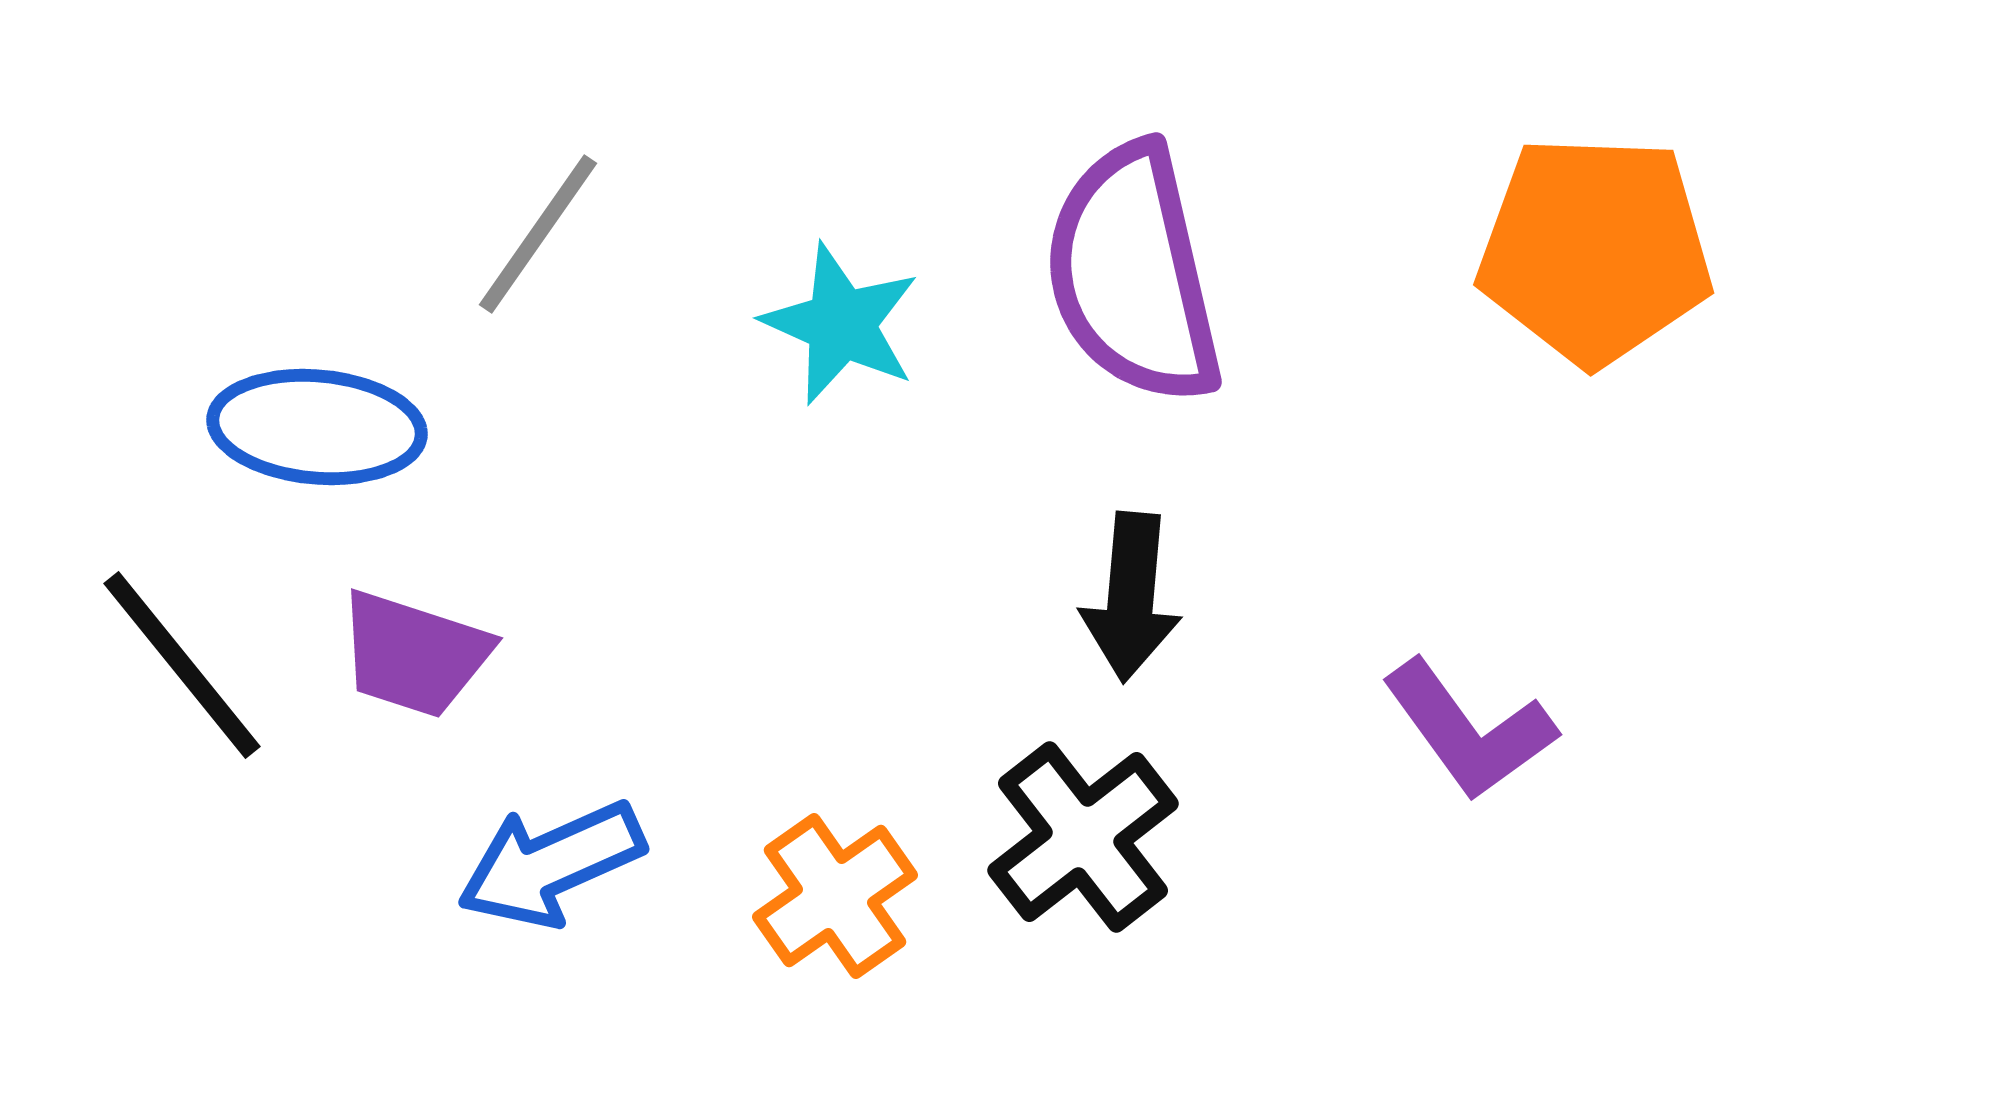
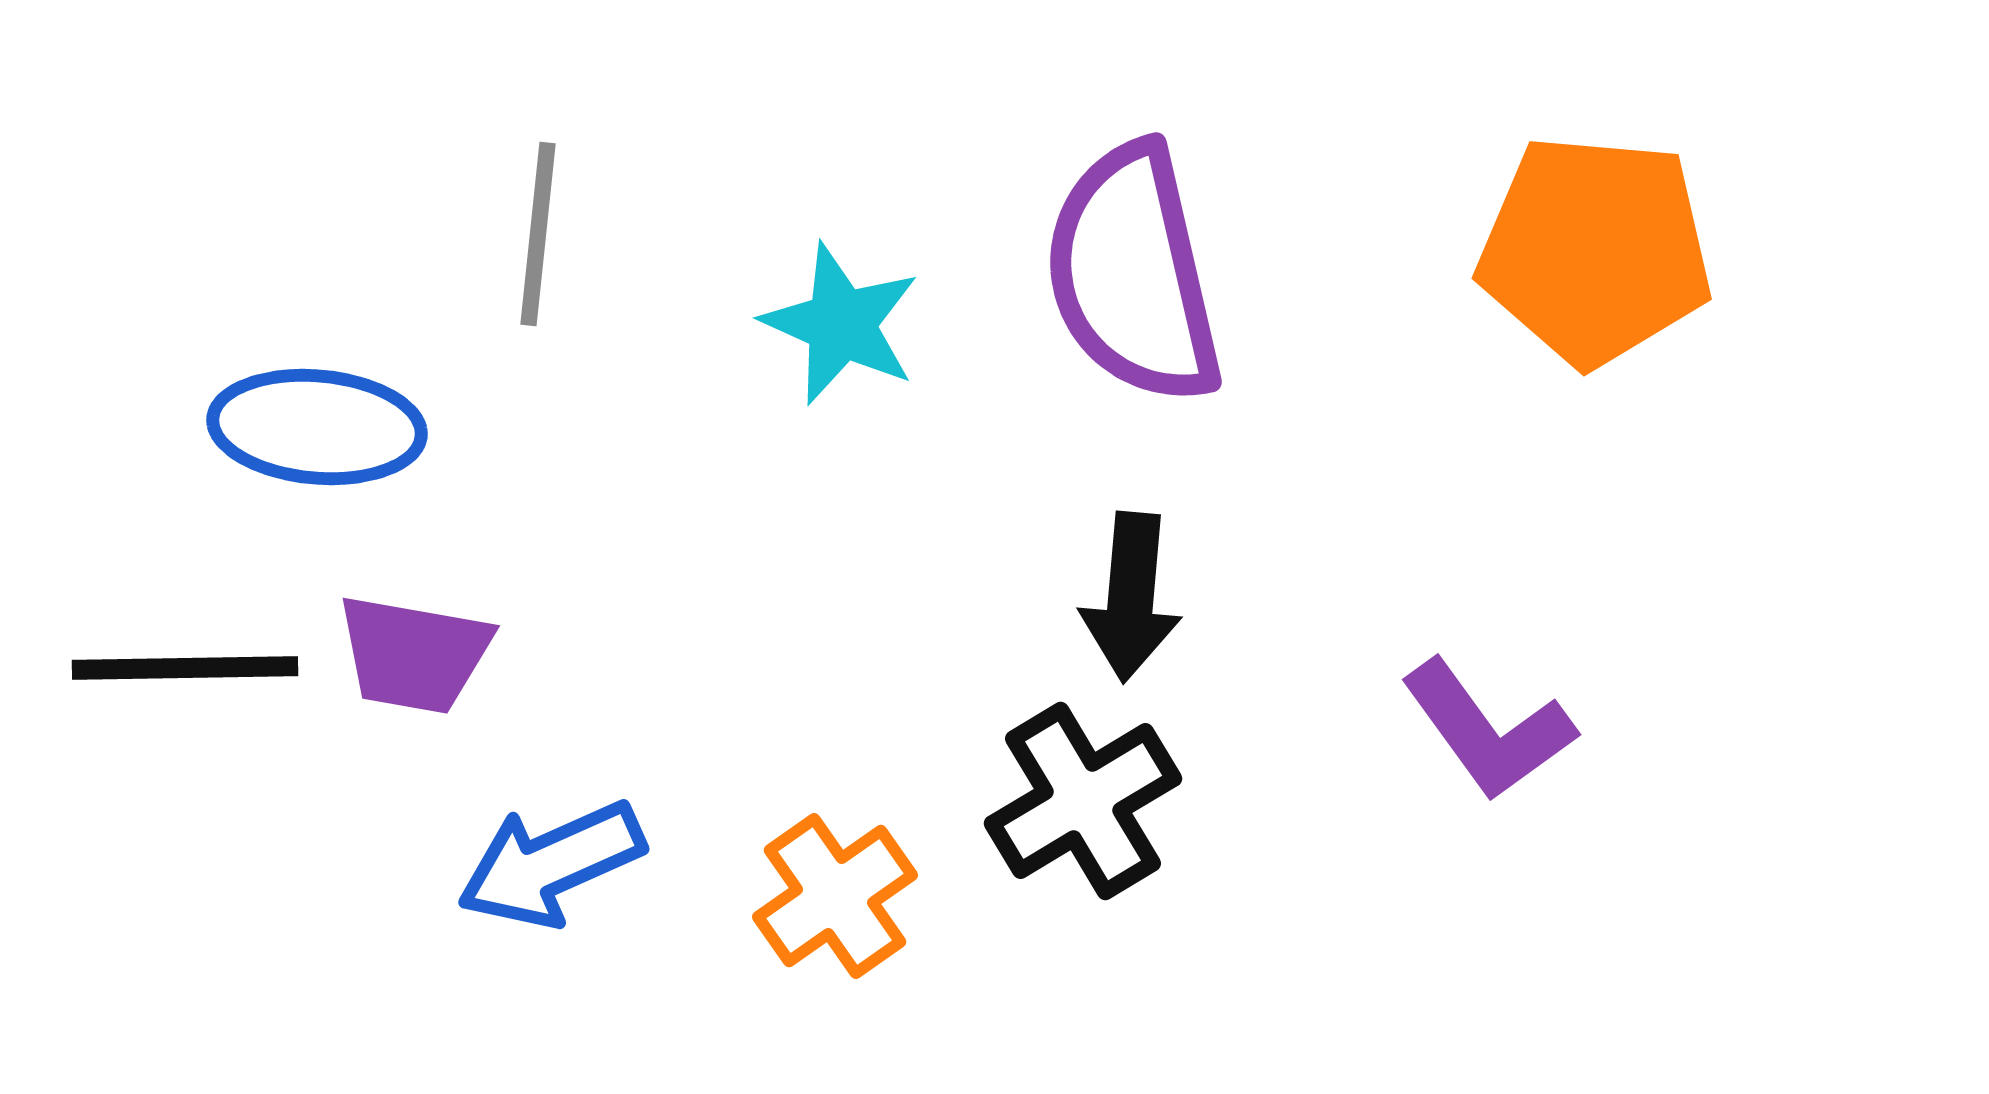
gray line: rotated 29 degrees counterclockwise
orange pentagon: rotated 3 degrees clockwise
purple trapezoid: rotated 8 degrees counterclockwise
black line: moved 3 px right, 3 px down; rotated 52 degrees counterclockwise
purple L-shape: moved 19 px right
black cross: moved 36 px up; rotated 7 degrees clockwise
